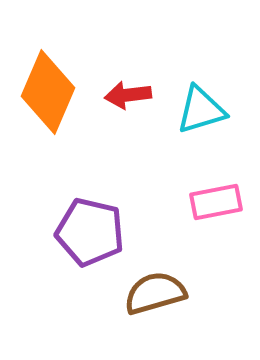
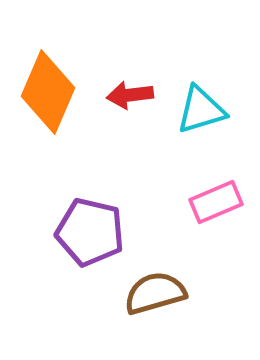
red arrow: moved 2 px right
pink rectangle: rotated 12 degrees counterclockwise
